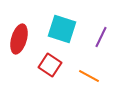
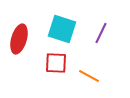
purple line: moved 4 px up
red square: moved 6 px right, 2 px up; rotated 30 degrees counterclockwise
